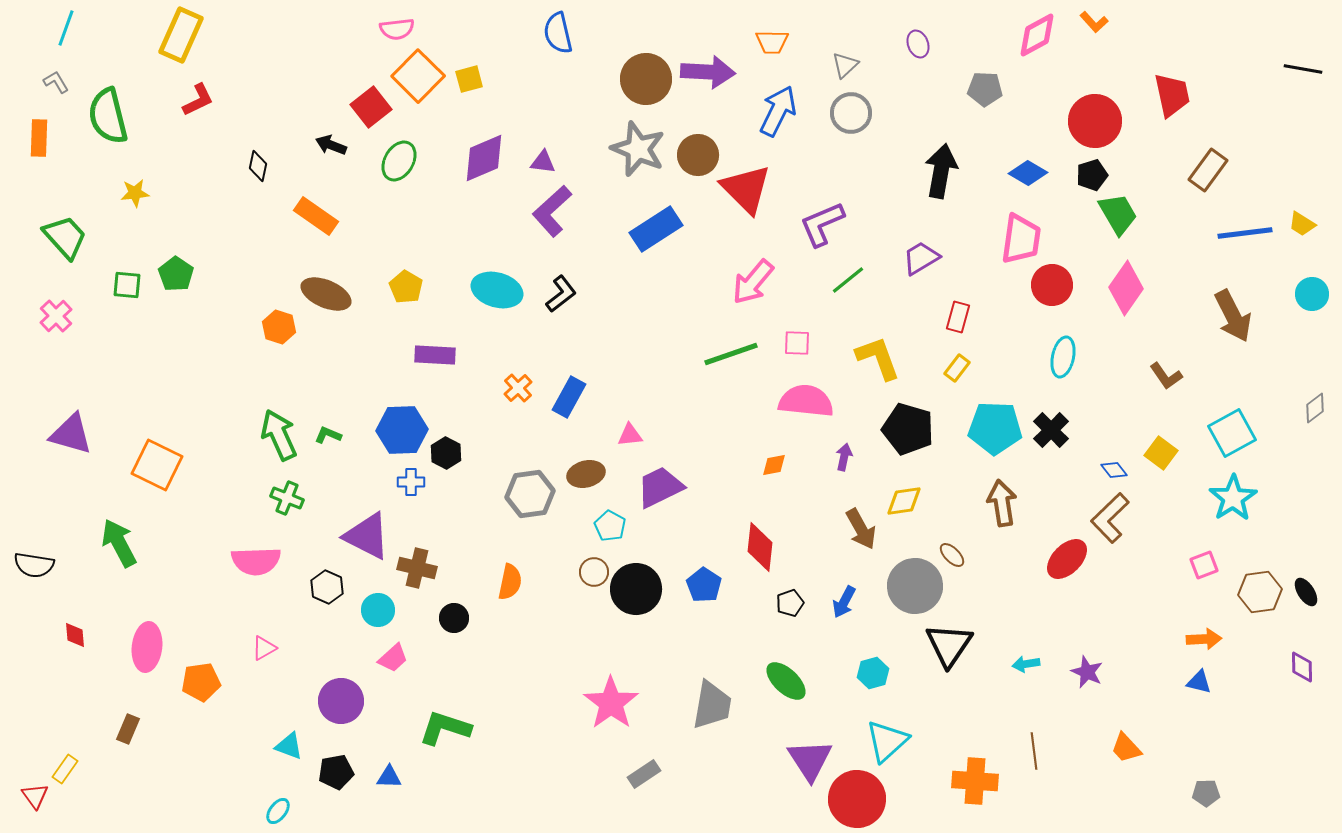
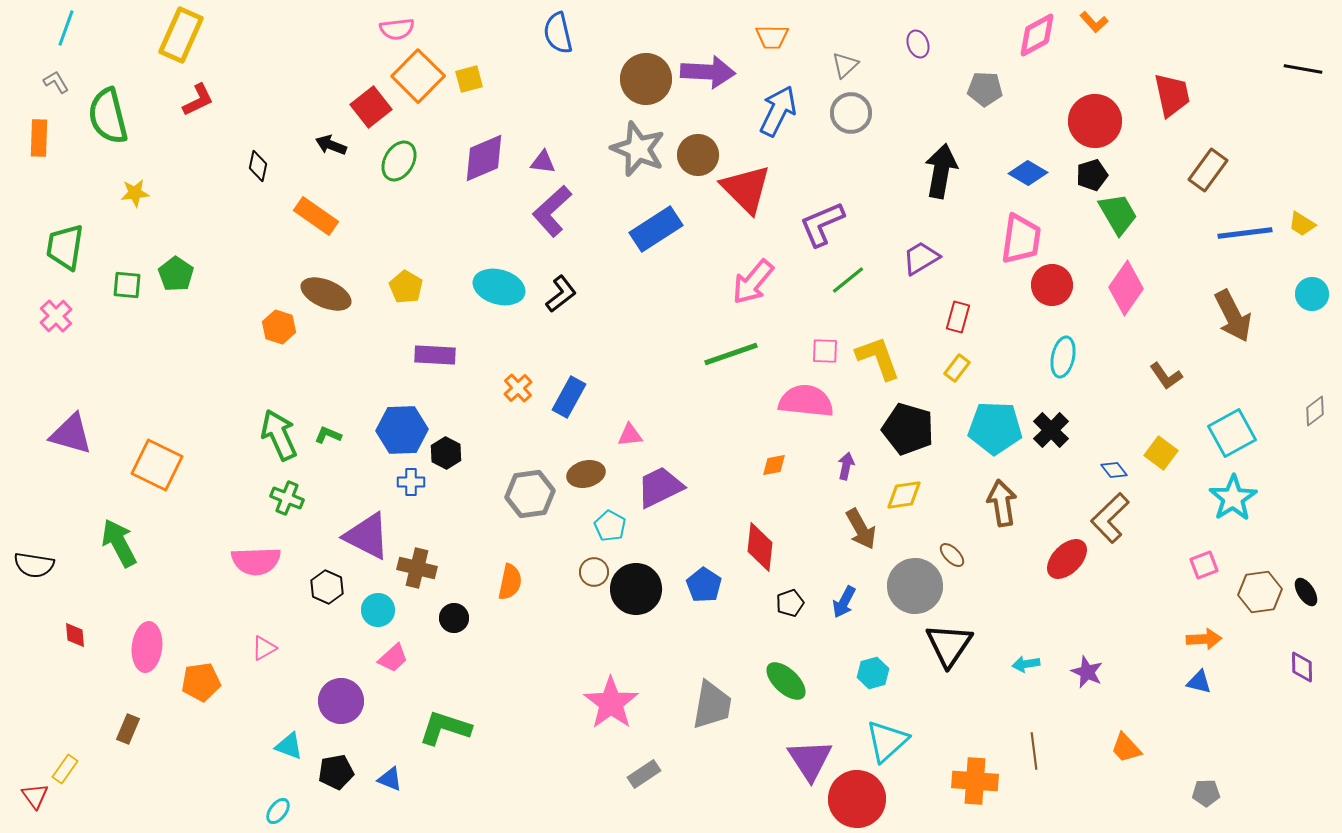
orange trapezoid at (772, 42): moved 5 px up
green trapezoid at (65, 237): moved 10 px down; rotated 129 degrees counterclockwise
cyan ellipse at (497, 290): moved 2 px right, 3 px up
pink square at (797, 343): moved 28 px right, 8 px down
gray diamond at (1315, 408): moved 3 px down
purple arrow at (844, 457): moved 2 px right, 9 px down
yellow diamond at (904, 501): moved 6 px up
blue triangle at (389, 777): moved 1 px right, 2 px down; rotated 20 degrees clockwise
